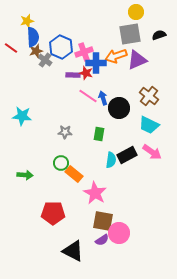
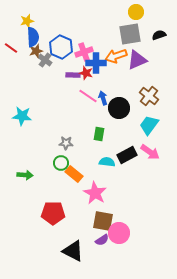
cyan trapezoid: rotated 100 degrees clockwise
gray star: moved 1 px right, 11 px down
pink arrow: moved 2 px left
cyan semicircle: moved 4 px left, 2 px down; rotated 91 degrees counterclockwise
